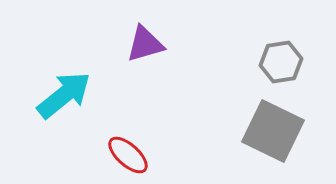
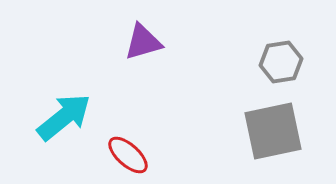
purple triangle: moved 2 px left, 2 px up
cyan arrow: moved 22 px down
gray square: rotated 38 degrees counterclockwise
